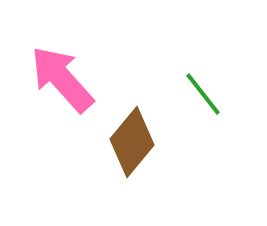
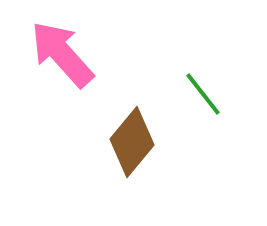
pink arrow: moved 25 px up
